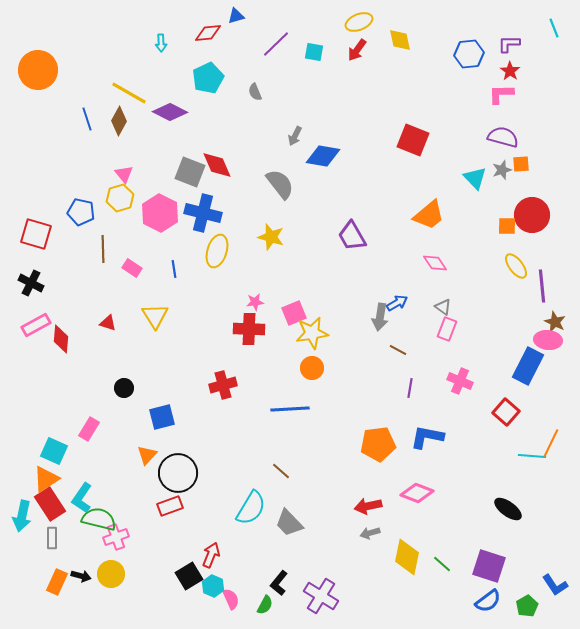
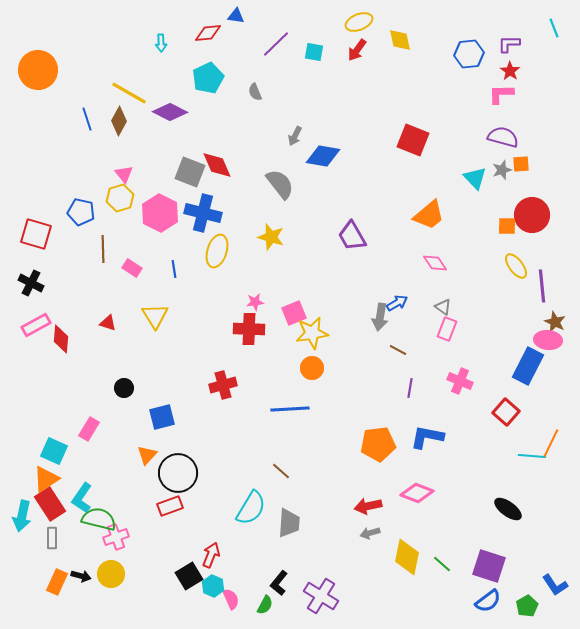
blue triangle at (236, 16): rotated 24 degrees clockwise
gray trapezoid at (289, 523): rotated 132 degrees counterclockwise
